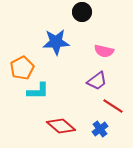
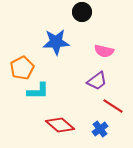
red diamond: moved 1 px left, 1 px up
